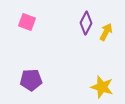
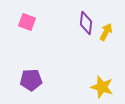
purple diamond: rotated 20 degrees counterclockwise
